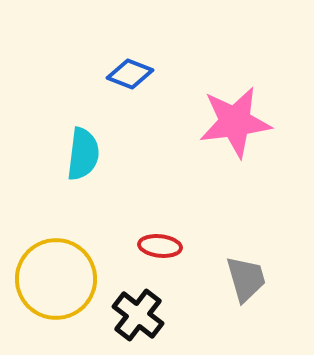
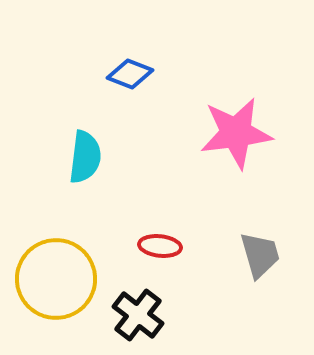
pink star: moved 1 px right, 11 px down
cyan semicircle: moved 2 px right, 3 px down
gray trapezoid: moved 14 px right, 24 px up
